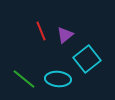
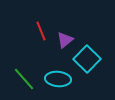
purple triangle: moved 5 px down
cyan square: rotated 8 degrees counterclockwise
green line: rotated 10 degrees clockwise
